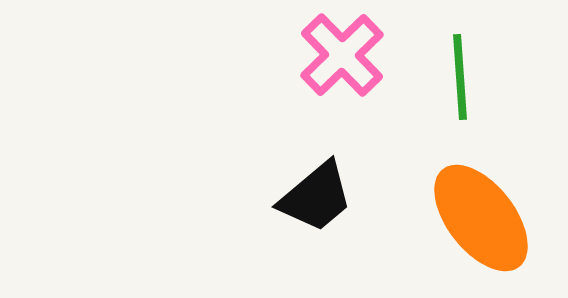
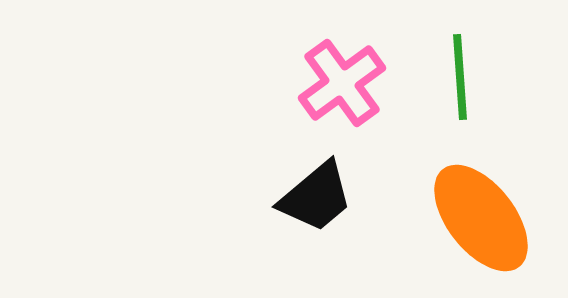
pink cross: moved 28 px down; rotated 8 degrees clockwise
